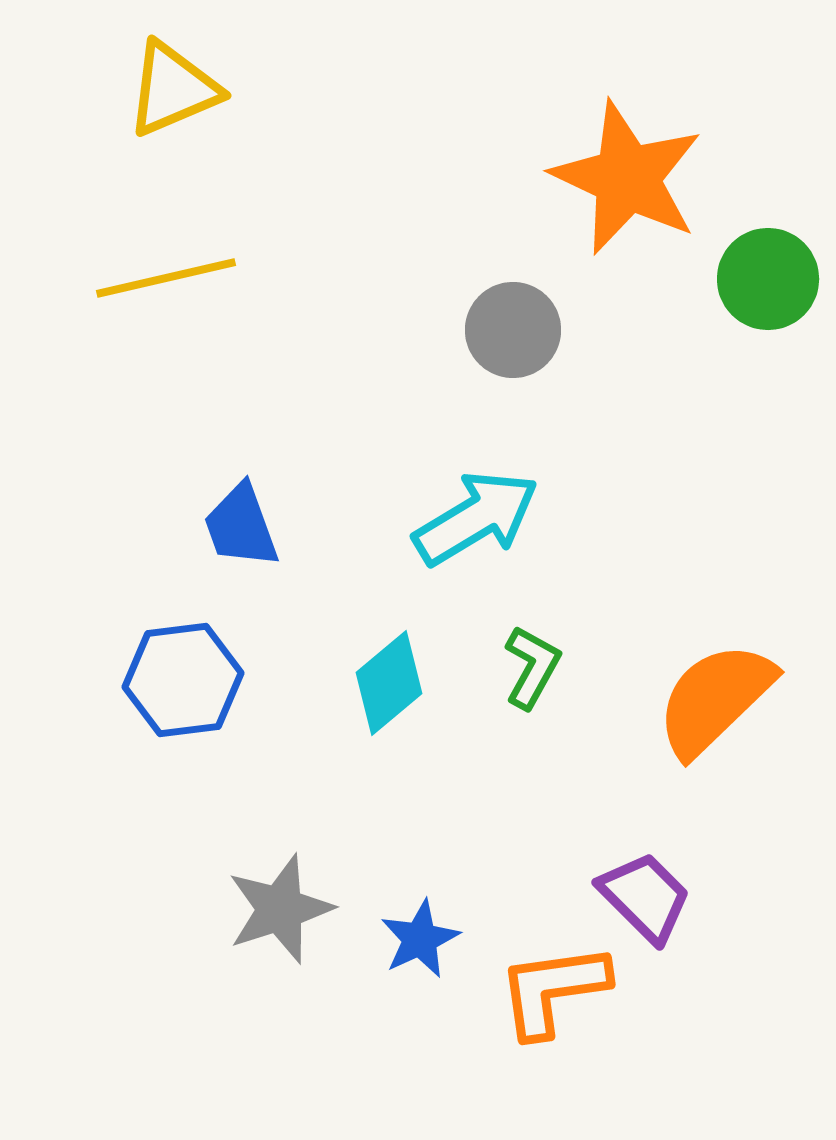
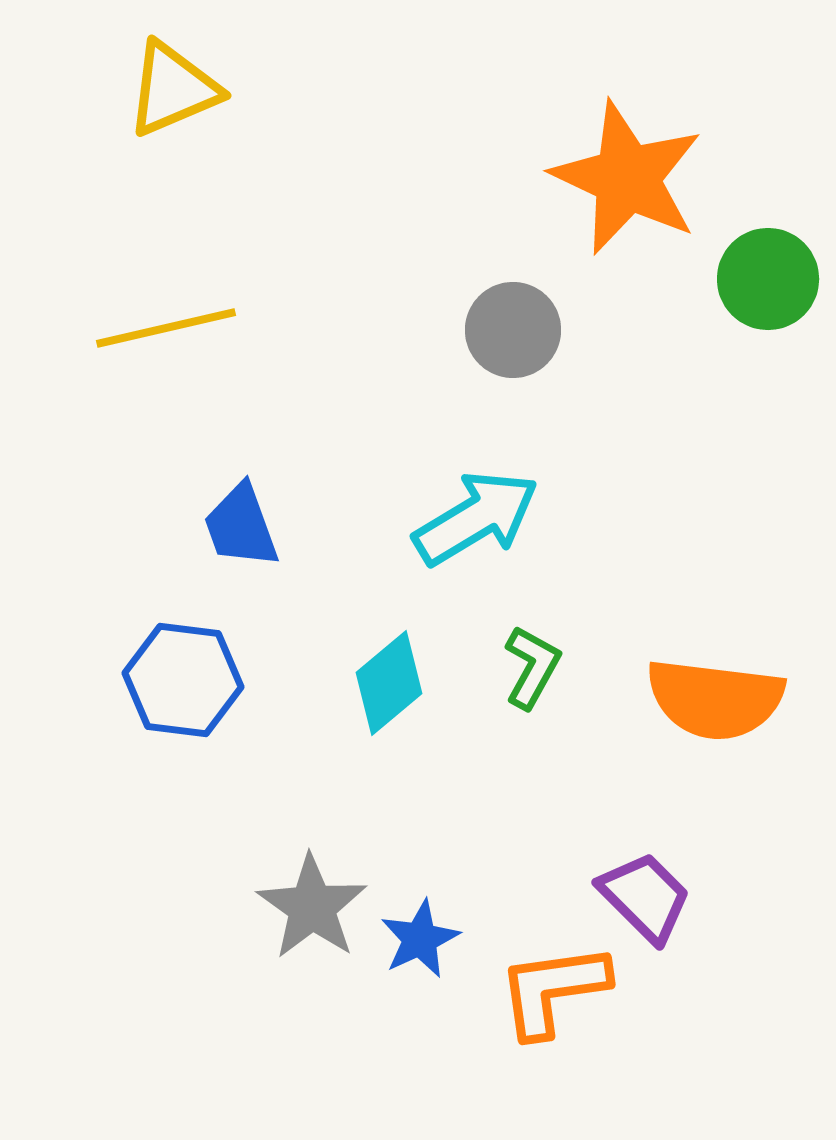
yellow line: moved 50 px down
blue hexagon: rotated 14 degrees clockwise
orange semicircle: rotated 129 degrees counterclockwise
gray star: moved 32 px right, 2 px up; rotated 19 degrees counterclockwise
